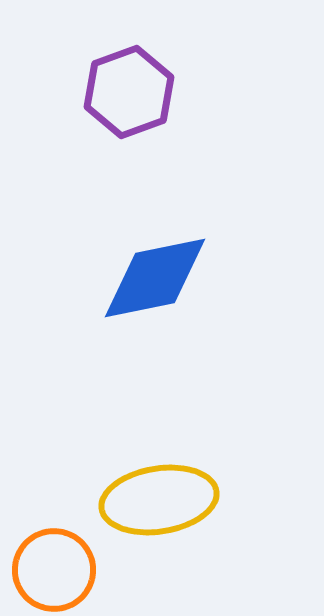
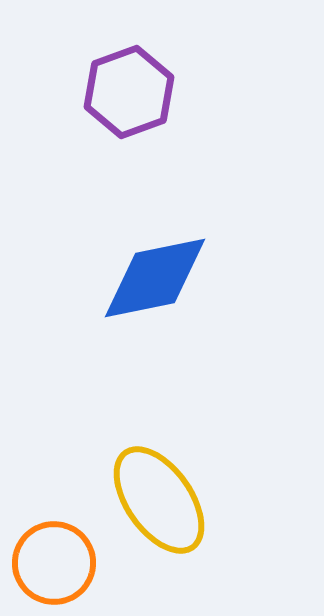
yellow ellipse: rotated 64 degrees clockwise
orange circle: moved 7 px up
